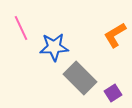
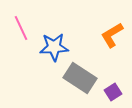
orange L-shape: moved 3 px left
gray rectangle: rotated 12 degrees counterclockwise
purple square: moved 1 px up
